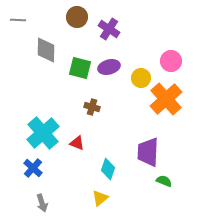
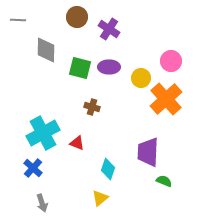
purple ellipse: rotated 15 degrees clockwise
cyan cross: rotated 12 degrees clockwise
